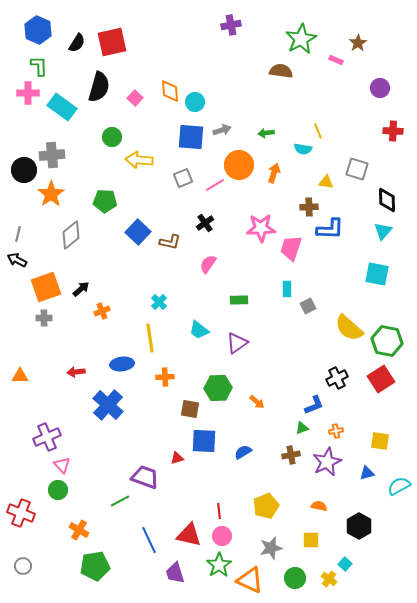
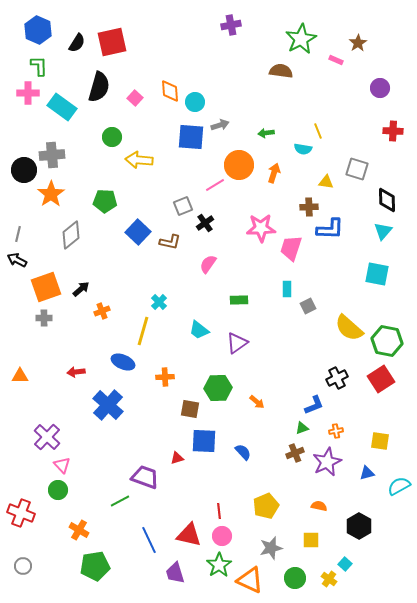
gray arrow at (222, 130): moved 2 px left, 5 px up
gray square at (183, 178): moved 28 px down
yellow line at (150, 338): moved 7 px left, 7 px up; rotated 24 degrees clockwise
blue ellipse at (122, 364): moved 1 px right, 2 px up; rotated 30 degrees clockwise
purple cross at (47, 437): rotated 24 degrees counterclockwise
blue semicircle at (243, 452): rotated 78 degrees clockwise
brown cross at (291, 455): moved 4 px right, 2 px up; rotated 12 degrees counterclockwise
